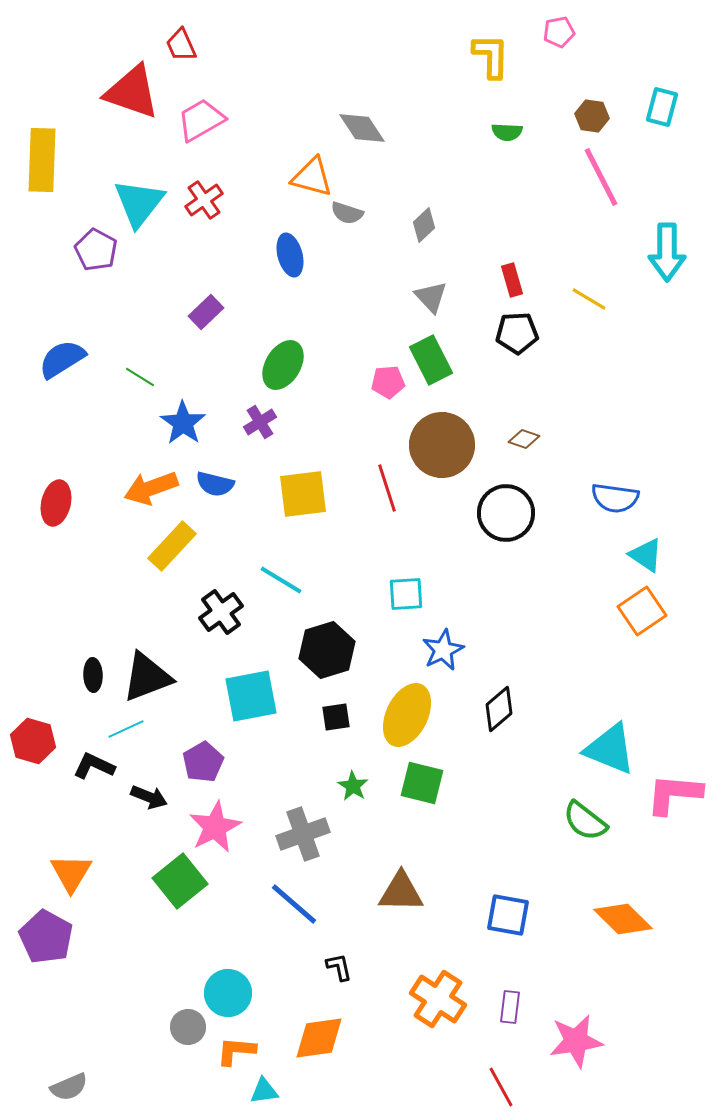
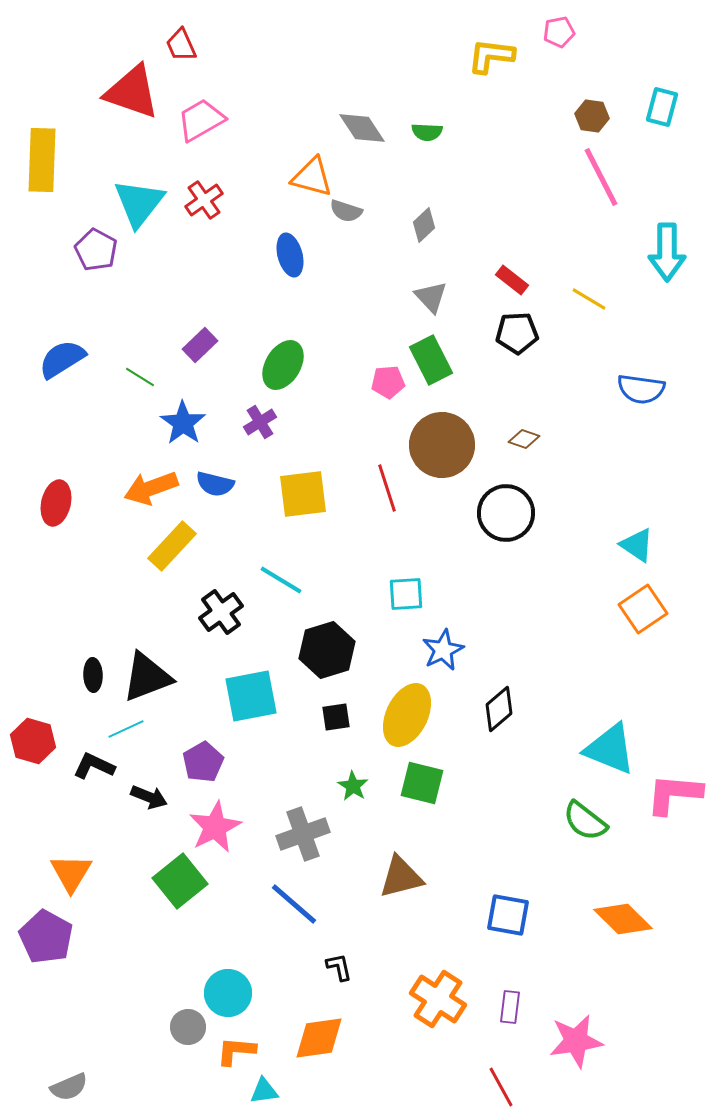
yellow L-shape at (491, 56): rotated 84 degrees counterclockwise
green semicircle at (507, 132): moved 80 px left
gray semicircle at (347, 213): moved 1 px left, 2 px up
red rectangle at (512, 280): rotated 36 degrees counterclockwise
purple rectangle at (206, 312): moved 6 px left, 33 px down
blue semicircle at (615, 498): moved 26 px right, 109 px up
cyan triangle at (646, 555): moved 9 px left, 10 px up
orange square at (642, 611): moved 1 px right, 2 px up
brown triangle at (401, 892): moved 15 px up; rotated 15 degrees counterclockwise
